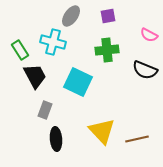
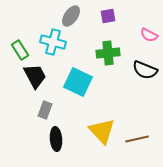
green cross: moved 1 px right, 3 px down
